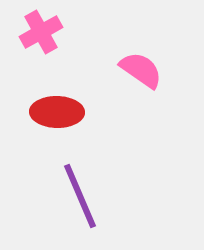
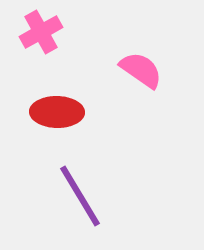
purple line: rotated 8 degrees counterclockwise
